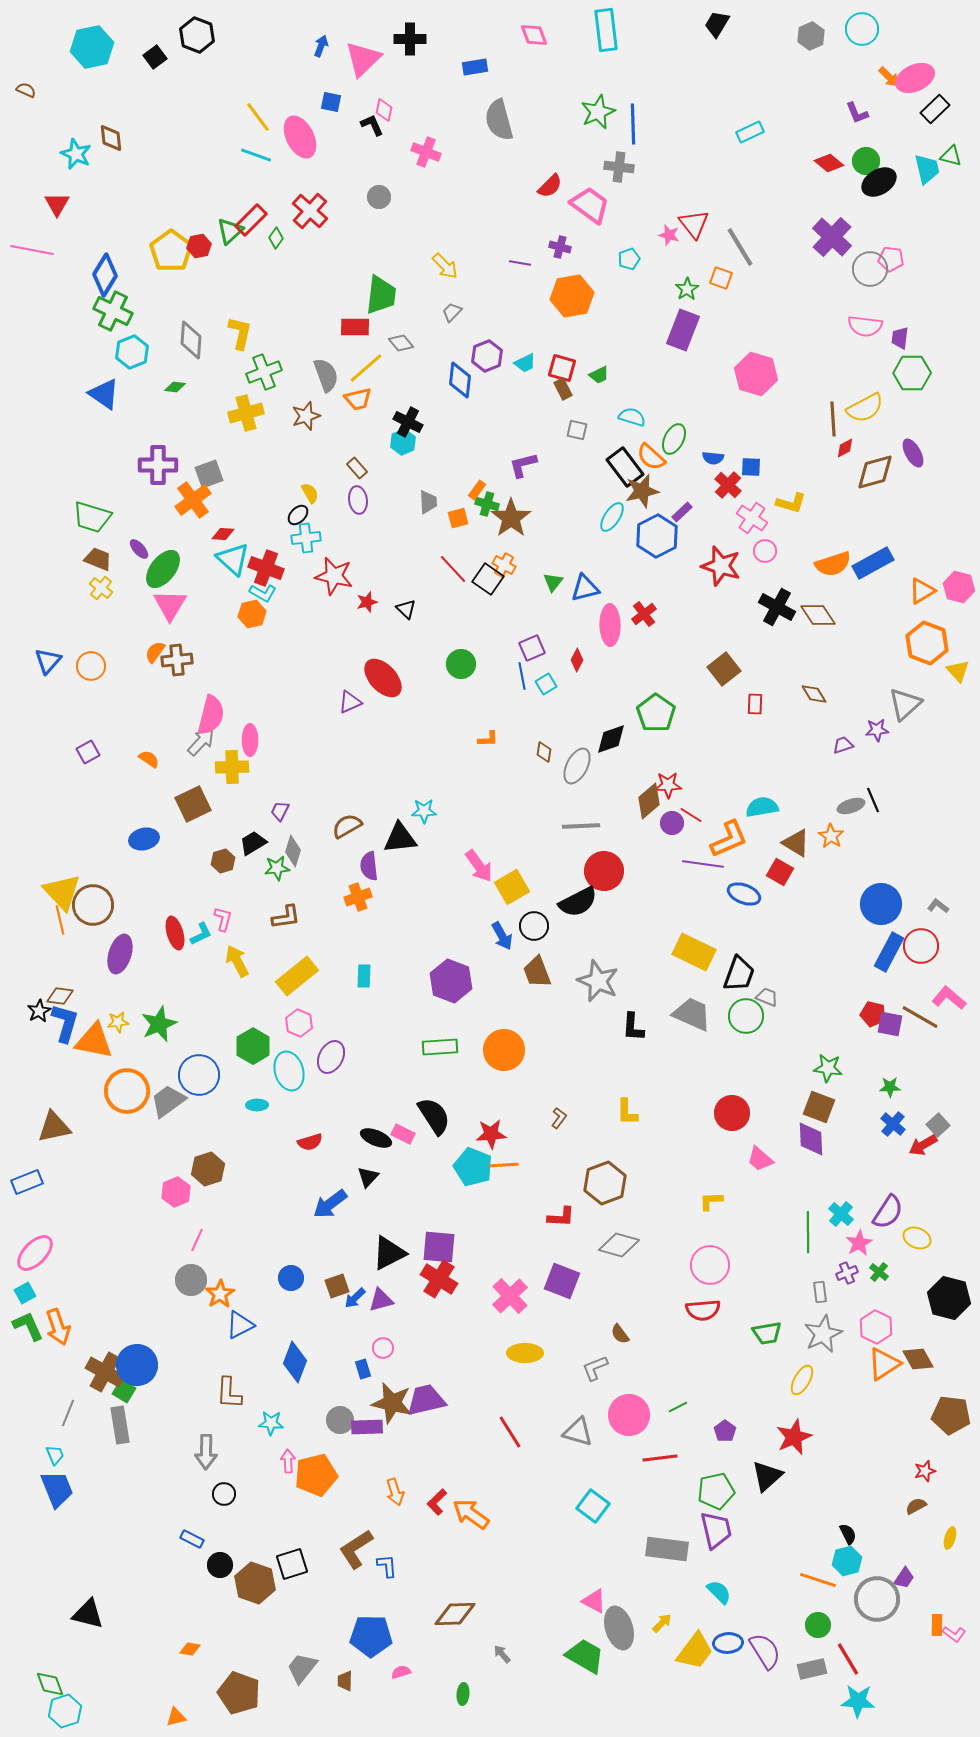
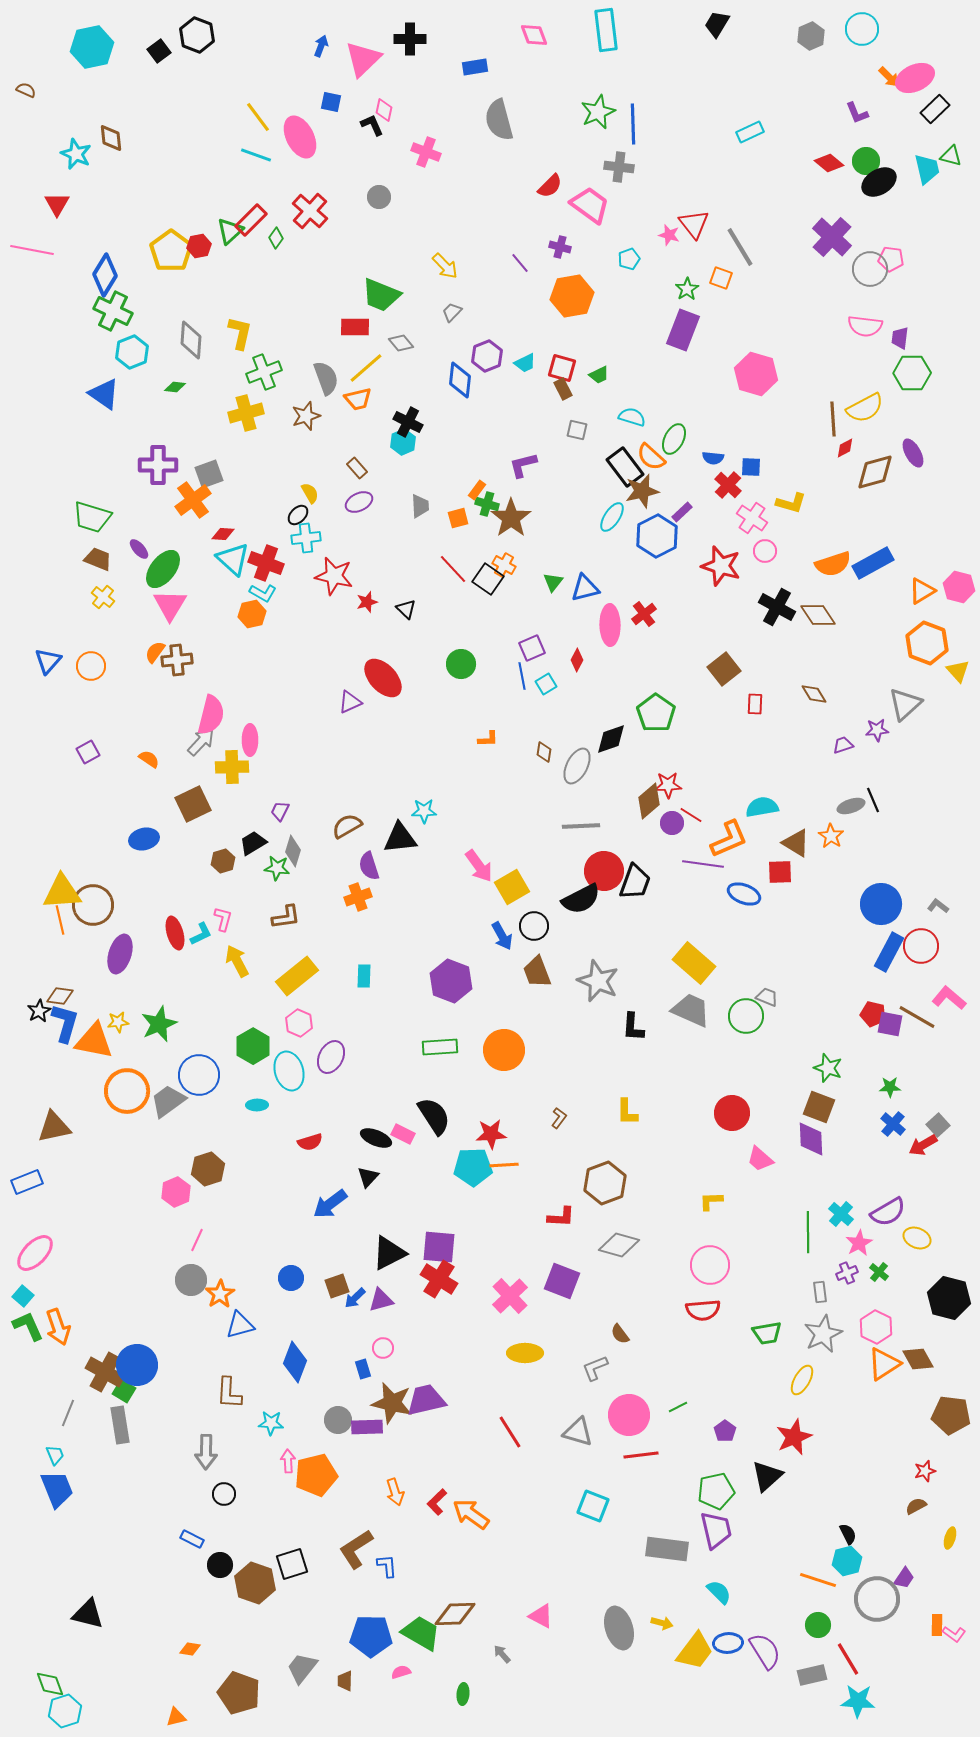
black square at (155, 57): moved 4 px right, 6 px up
purple line at (520, 263): rotated 40 degrees clockwise
green trapezoid at (381, 295): rotated 105 degrees clockwise
gray semicircle at (326, 375): moved 3 px down
purple ellipse at (358, 500): moved 1 px right, 2 px down; rotated 72 degrees clockwise
gray trapezoid at (428, 502): moved 8 px left, 4 px down
red cross at (266, 568): moved 5 px up
yellow cross at (101, 588): moved 2 px right, 9 px down
purple semicircle at (369, 866): rotated 12 degrees counterclockwise
green star at (277, 868): rotated 15 degrees clockwise
red square at (780, 872): rotated 32 degrees counterclockwise
yellow triangle at (62, 892): rotated 51 degrees counterclockwise
black semicircle at (578, 902): moved 3 px right, 3 px up
yellow rectangle at (694, 952): moved 11 px down; rotated 15 degrees clockwise
black trapezoid at (739, 974): moved 104 px left, 92 px up
gray trapezoid at (692, 1014): moved 1 px left, 4 px up
brown line at (920, 1017): moved 3 px left
green star at (828, 1068): rotated 12 degrees clockwise
cyan pentagon at (473, 1167): rotated 24 degrees counterclockwise
purple semicircle at (888, 1212): rotated 27 degrees clockwise
cyan square at (25, 1293): moved 2 px left, 3 px down; rotated 20 degrees counterclockwise
blue triangle at (240, 1325): rotated 12 degrees clockwise
gray circle at (340, 1420): moved 2 px left
red line at (660, 1458): moved 19 px left, 3 px up
cyan square at (593, 1506): rotated 16 degrees counterclockwise
pink triangle at (594, 1601): moved 53 px left, 15 px down
yellow arrow at (662, 1623): rotated 60 degrees clockwise
green trapezoid at (585, 1656): moved 164 px left, 23 px up
gray rectangle at (812, 1669): moved 6 px down
